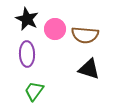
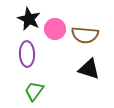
black star: moved 2 px right
